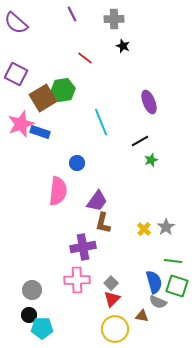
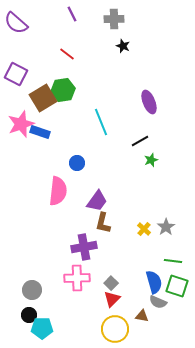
red line: moved 18 px left, 4 px up
purple cross: moved 1 px right
pink cross: moved 2 px up
